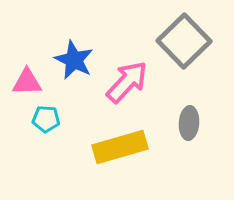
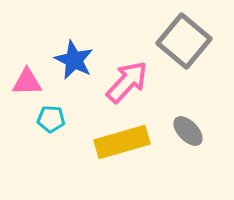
gray square: rotated 6 degrees counterclockwise
cyan pentagon: moved 5 px right
gray ellipse: moved 1 px left, 8 px down; rotated 48 degrees counterclockwise
yellow rectangle: moved 2 px right, 5 px up
